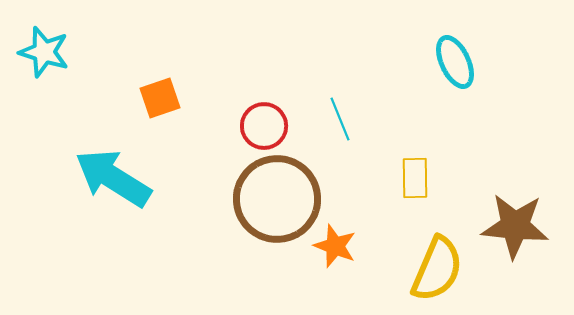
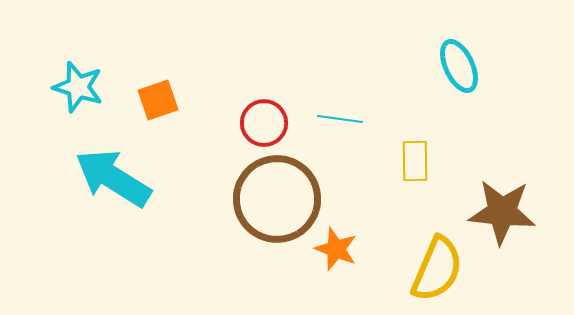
cyan star: moved 34 px right, 35 px down
cyan ellipse: moved 4 px right, 4 px down
orange square: moved 2 px left, 2 px down
cyan line: rotated 60 degrees counterclockwise
red circle: moved 3 px up
yellow rectangle: moved 17 px up
brown star: moved 13 px left, 14 px up
orange star: moved 1 px right, 3 px down
